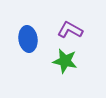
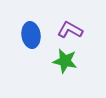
blue ellipse: moved 3 px right, 4 px up
